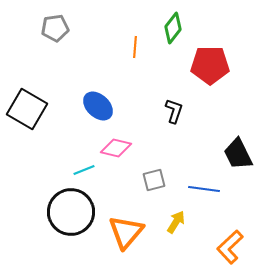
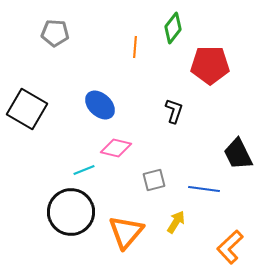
gray pentagon: moved 5 px down; rotated 12 degrees clockwise
blue ellipse: moved 2 px right, 1 px up
